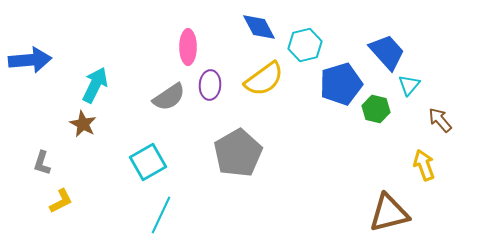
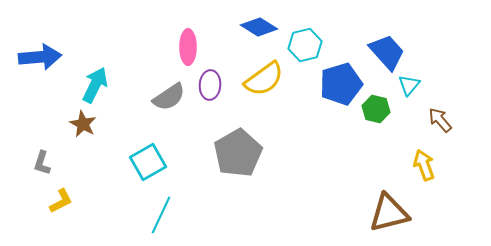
blue diamond: rotated 30 degrees counterclockwise
blue arrow: moved 10 px right, 3 px up
